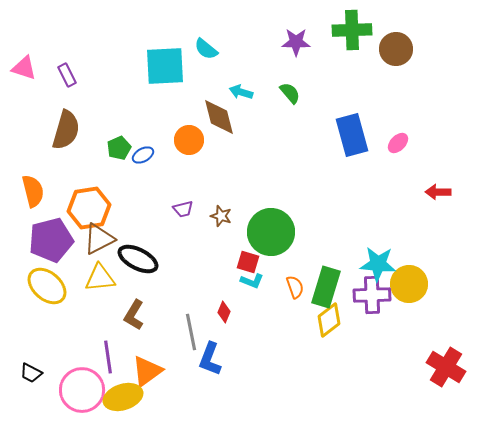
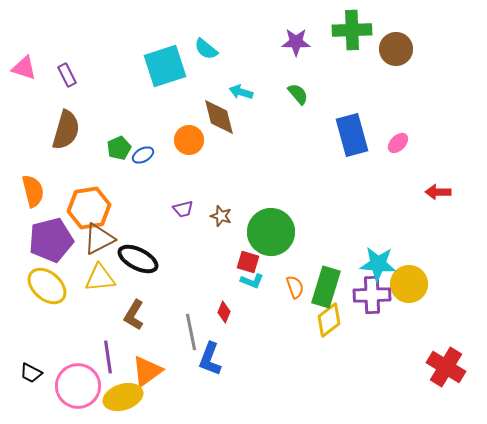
cyan square at (165, 66): rotated 15 degrees counterclockwise
green semicircle at (290, 93): moved 8 px right, 1 px down
pink circle at (82, 390): moved 4 px left, 4 px up
